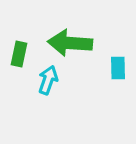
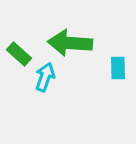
green rectangle: rotated 60 degrees counterclockwise
cyan arrow: moved 3 px left, 3 px up
